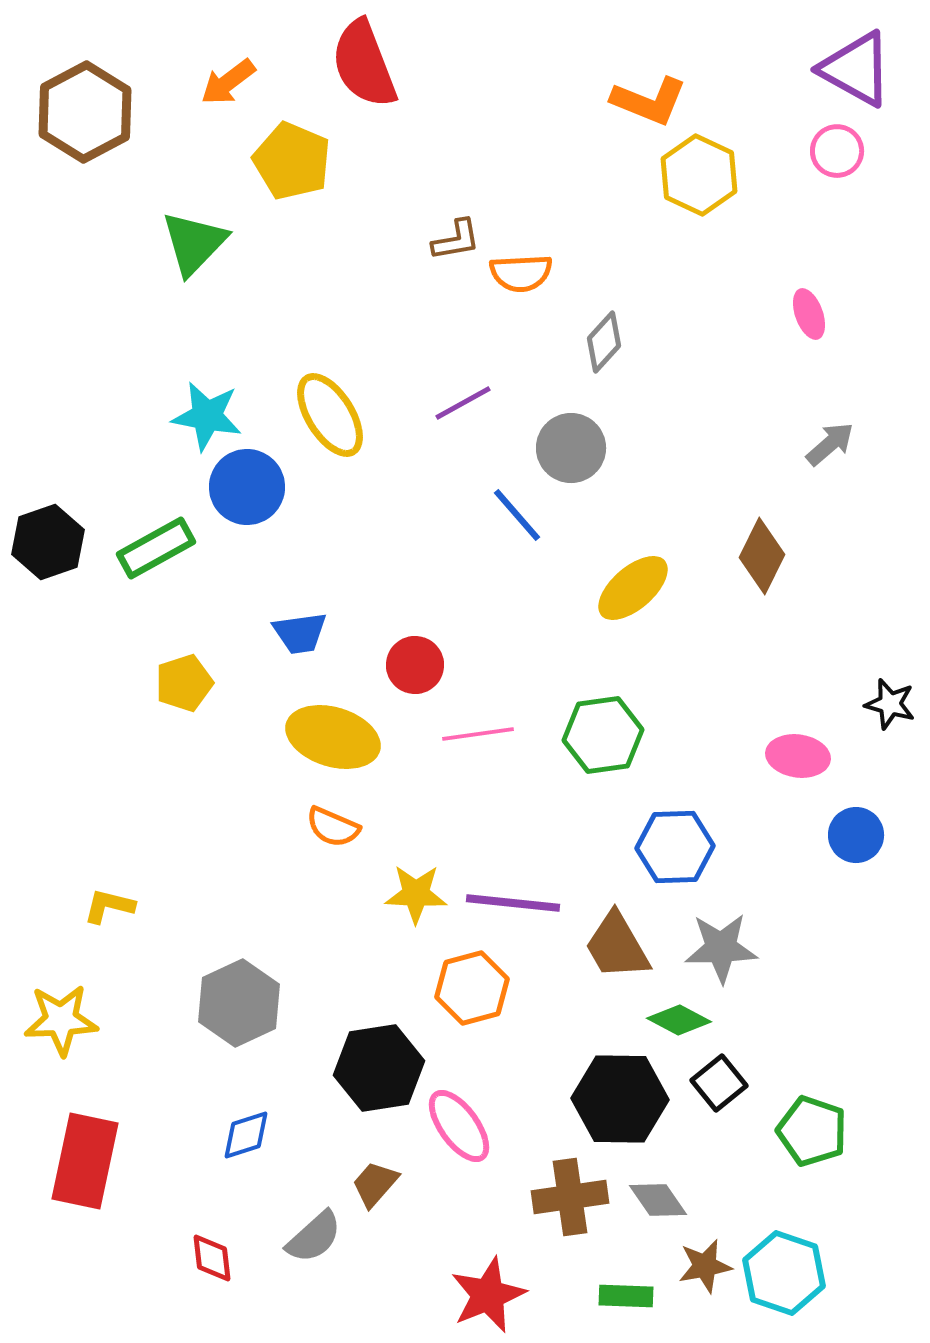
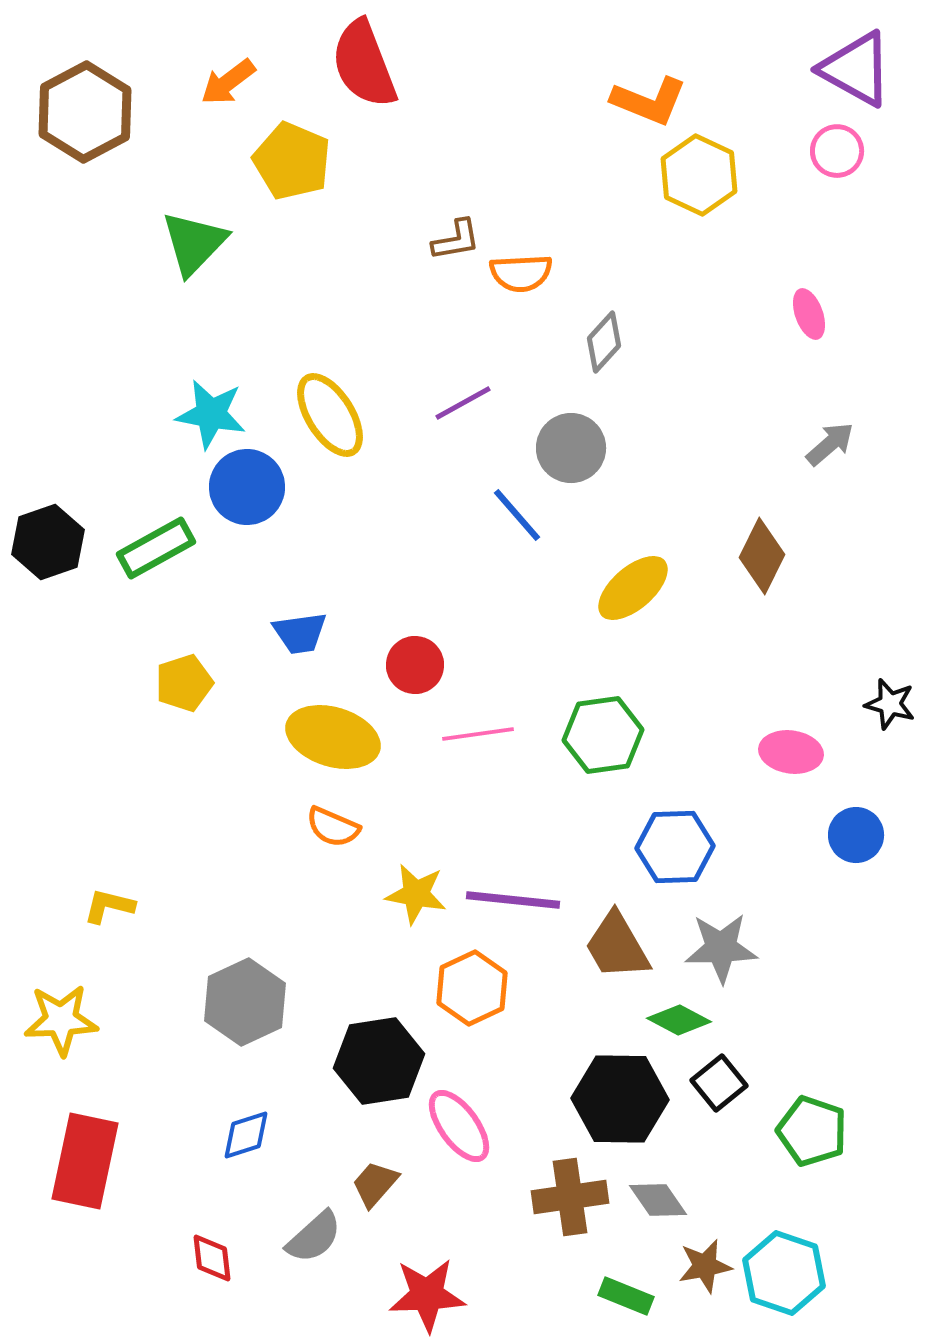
cyan star at (207, 416): moved 4 px right, 2 px up
pink ellipse at (798, 756): moved 7 px left, 4 px up
yellow star at (416, 894): rotated 8 degrees clockwise
purple line at (513, 903): moved 3 px up
orange hexagon at (472, 988): rotated 10 degrees counterclockwise
gray hexagon at (239, 1003): moved 6 px right, 1 px up
black hexagon at (379, 1068): moved 7 px up
red star at (488, 1295): moved 61 px left; rotated 20 degrees clockwise
green rectangle at (626, 1296): rotated 20 degrees clockwise
